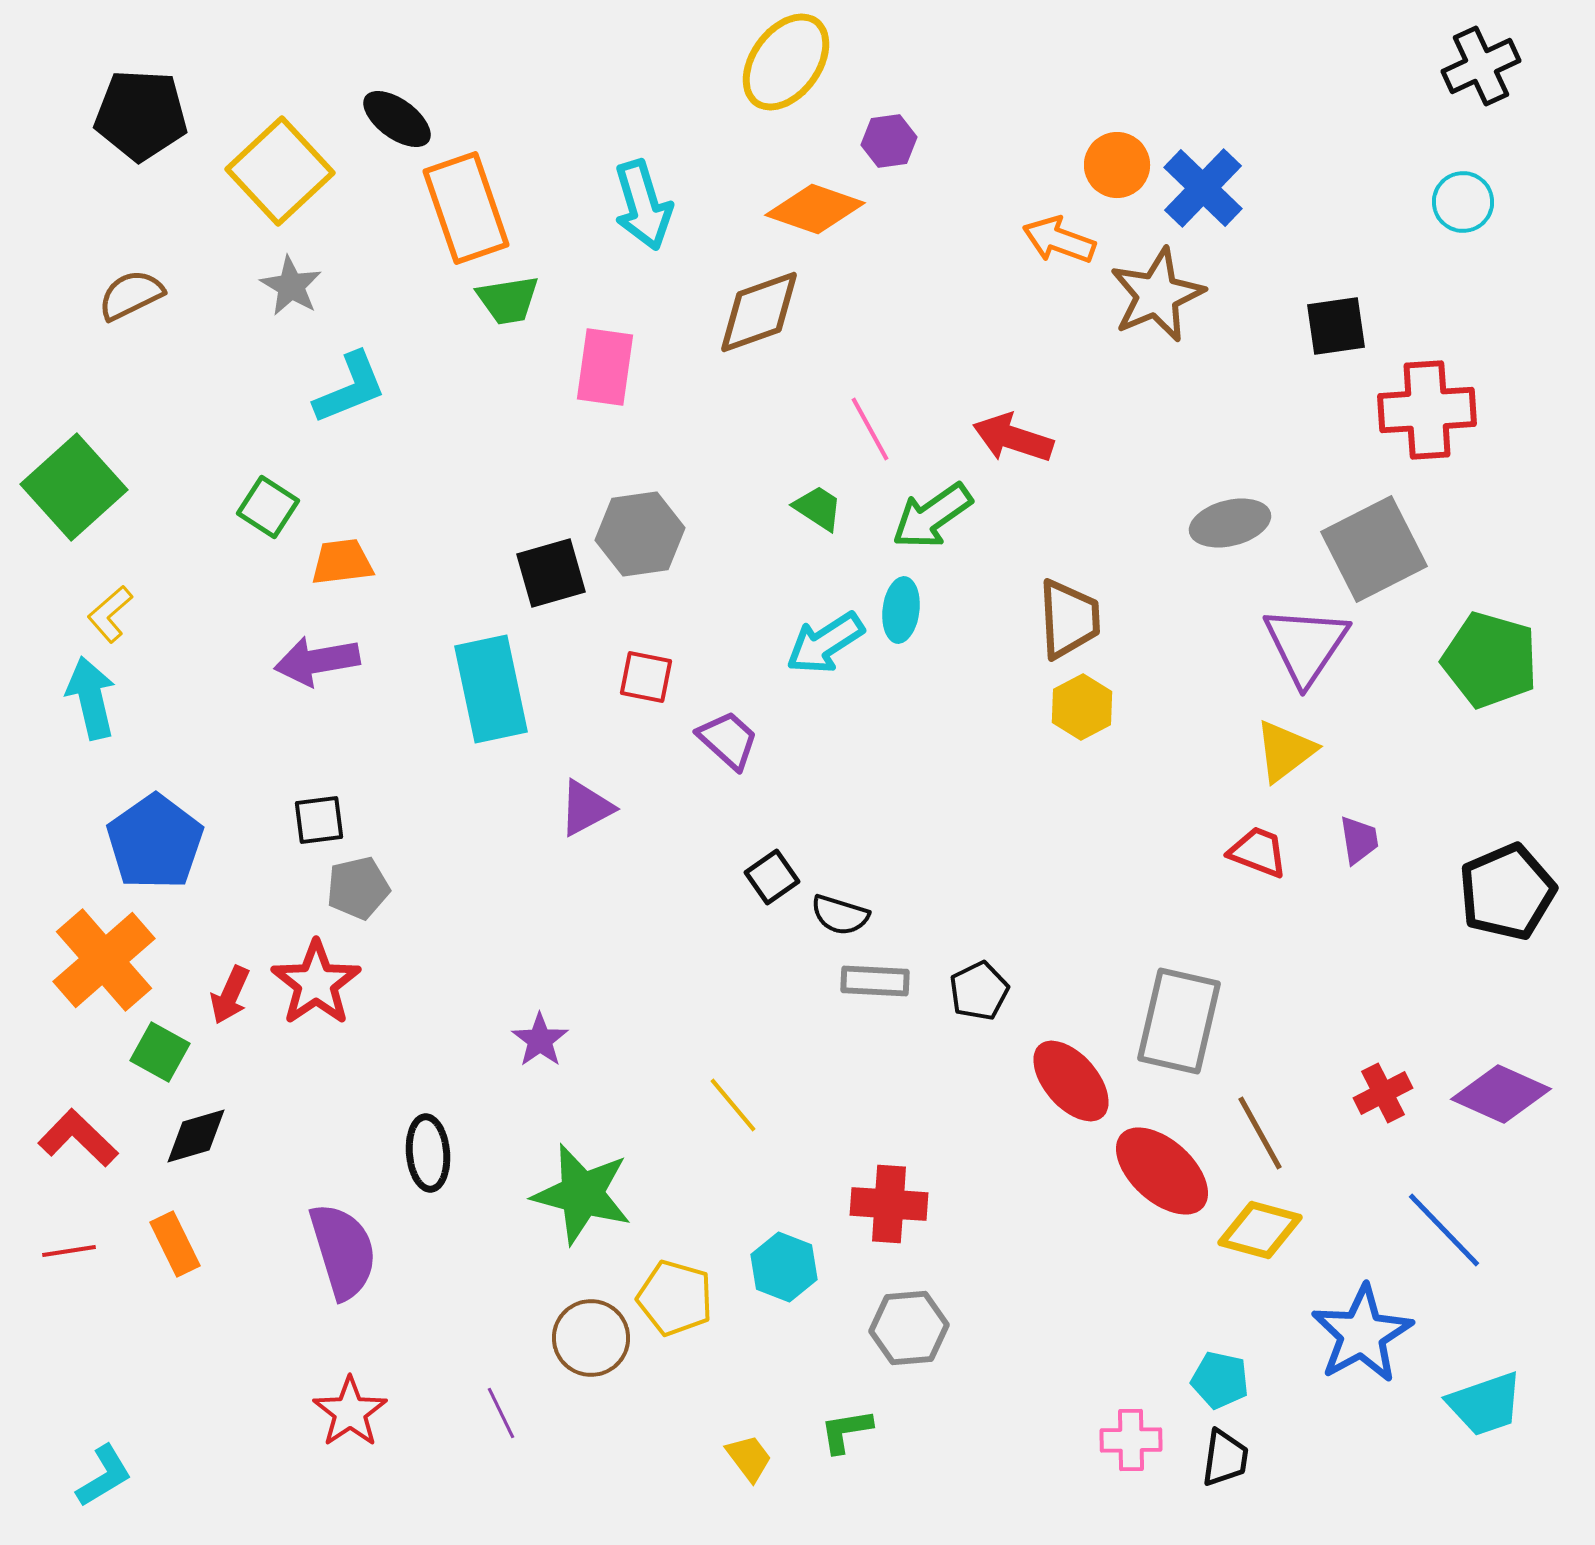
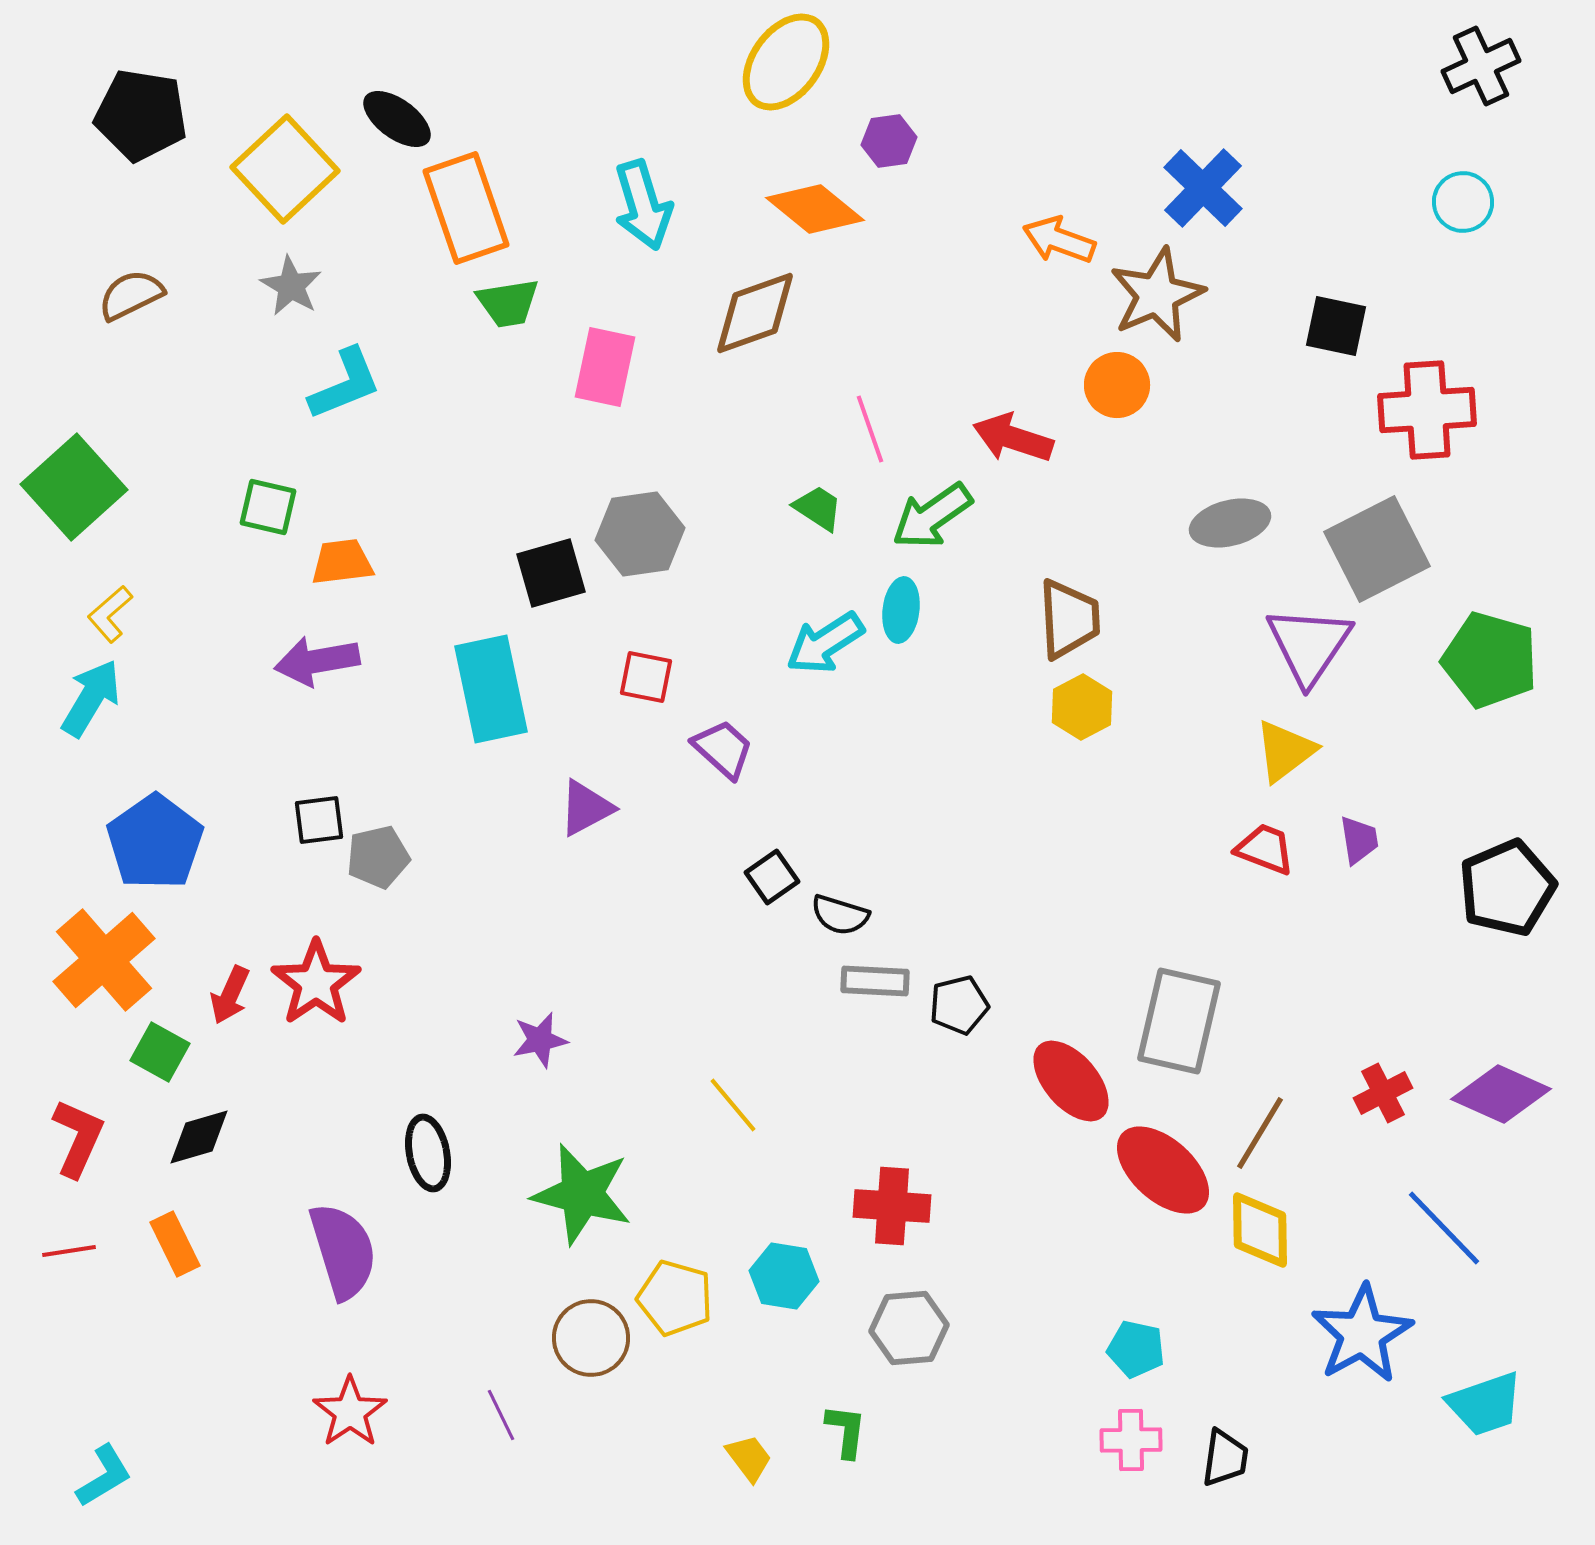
black pentagon at (141, 115): rotated 6 degrees clockwise
orange circle at (1117, 165): moved 220 px down
yellow square at (280, 171): moved 5 px right, 2 px up
orange diamond at (815, 209): rotated 20 degrees clockwise
green trapezoid at (508, 300): moved 3 px down
brown diamond at (759, 312): moved 4 px left, 1 px down
black square at (1336, 326): rotated 20 degrees clockwise
pink rectangle at (605, 367): rotated 4 degrees clockwise
cyan L-shape at (350, 388): moved 5 px left, 4 px up
pink line at (870, 429): rotated 10 degrees clockwise
green square at (268, 507): rotated 20 degrees counterclockwise
gray square at (1374, 549): moved 3 px right
purple triangle at (1306, 645): moved 3 px right
cyan arrow at (91, 698): rotated 44 degrees clockwise
purple trapezoid at (728, 740): moved 5 px left, 9 px down
red trapezoid at (1258, 852): moved 7 px right, 3 px up
gray pentagon at (358, 888): moved 20 px right, 31 px up
black pentagon at (1507, 892): moved 4 px up
black pentagon at (979, 991): moved 20 px left, 14 px down; rotated 12 degrees clockwise
purple star at (540, 1040): rotated 24 degrees clockwise
brown line at (1260, 1133): rotated 60 degrees clockwise
black diamond at (196, 1136): moved 3 px right, 1 px down
red L-shape at (78, 1138): rotated 70 degrees clockwise
black ellipse at (428, 1153): rotated 6 degrees counterclockwise
red ellipse at (1162, 1171): moved 1 px right, 1 px up
red cross at (889, 1204): moved 3 px right, 2 px down
yellow diamond at (1260, 1230): rotated 74 degrees clockwise
blue line at (1444, 1230): moved 2 px up
cyan hexagon at (784, 1267): moved 9 px down; rotated 12 degrees counterclockwise
cyan pentagon at (1220, 1380): moved 84 px left, 31 px up
purple line at (501, 1413): moved 2 px down
green L-shape at (846, 1431): rotated 106 degrees clockwise
